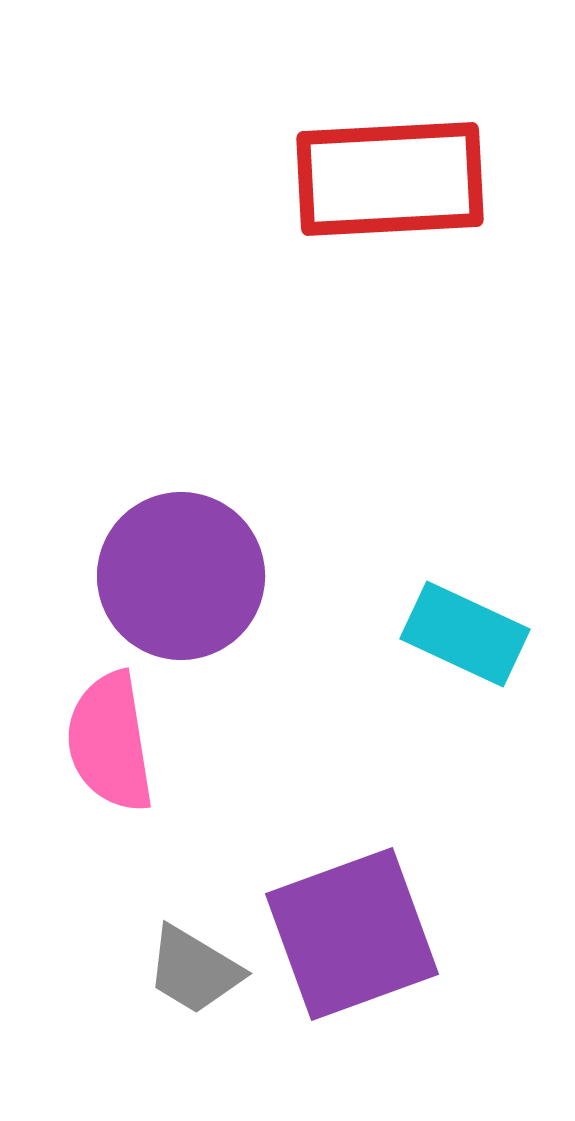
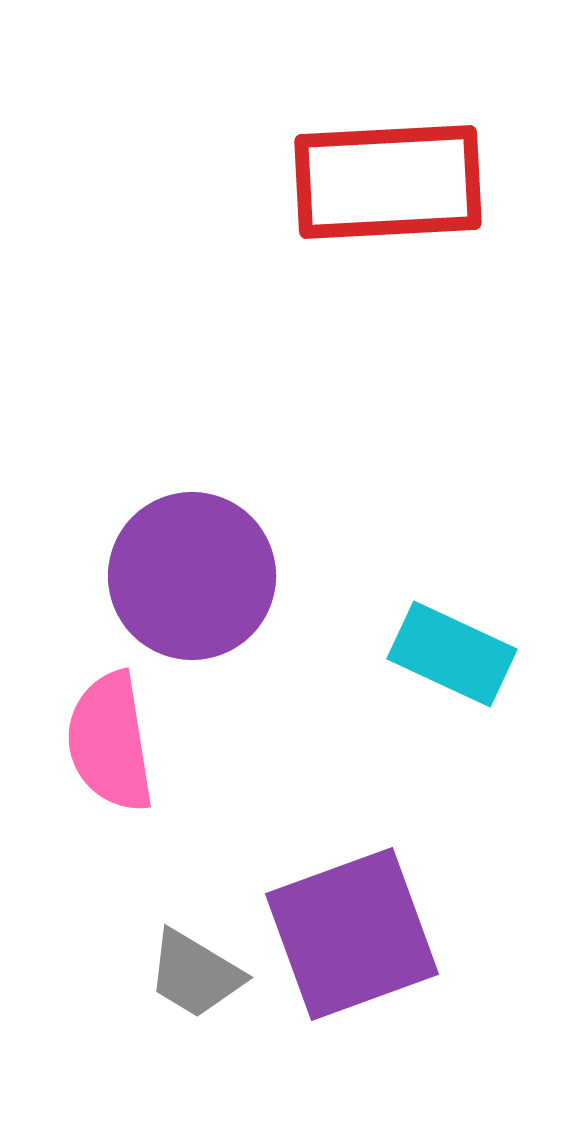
red rectangle: moved 2 px left, 3 px down
purple circle: moved 11 px right
cyan rectangle: moved 13 px left, 20 px down
gray trapezoid: moved 1 px right, 4 px down
